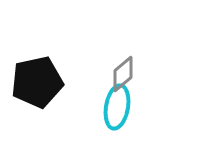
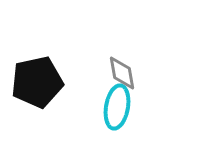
gray diamond: moved 1 px left, 1 px up; rotated 60 degrees counterclockwise
